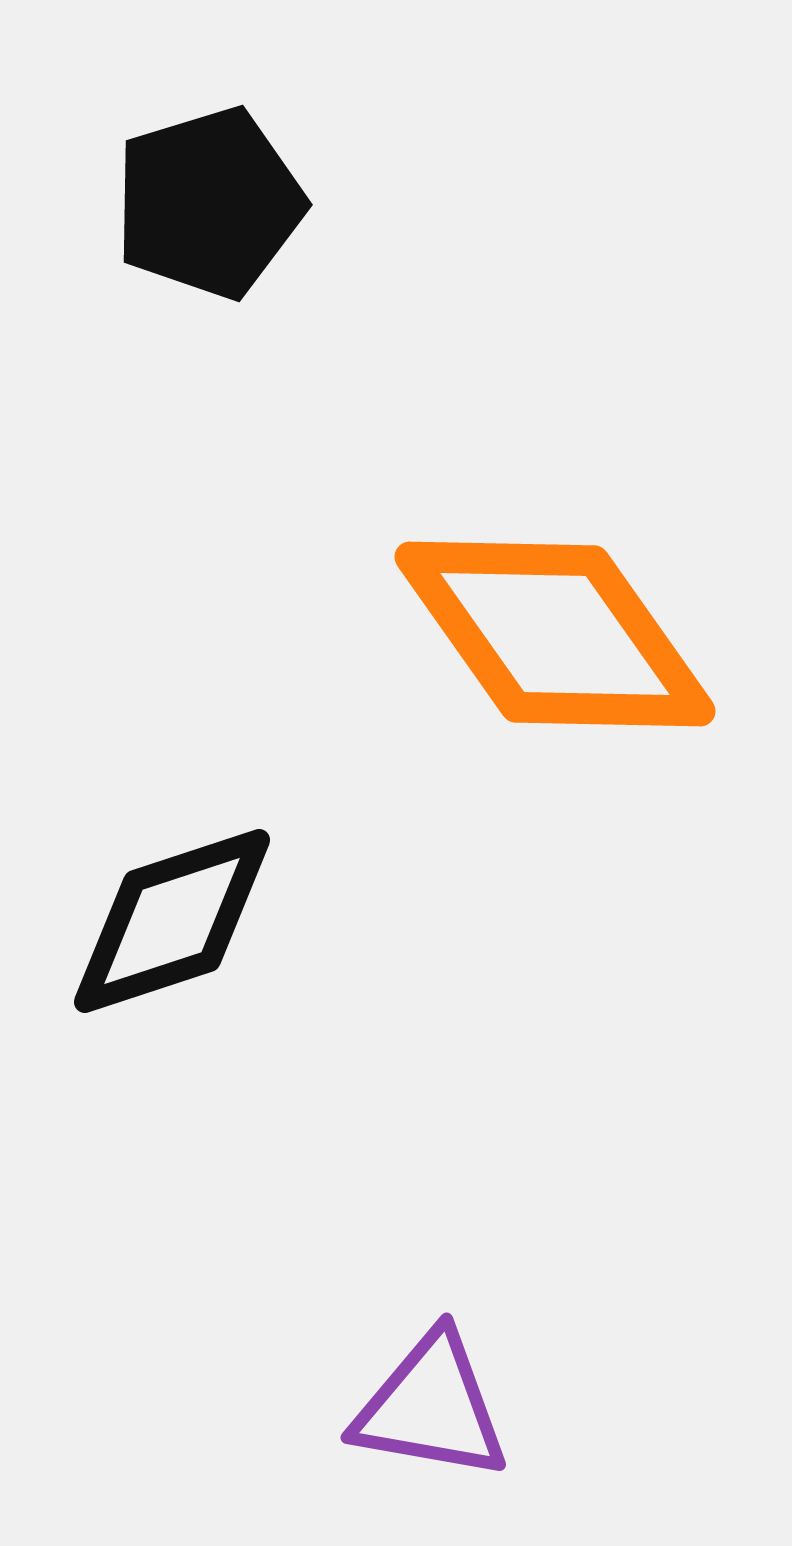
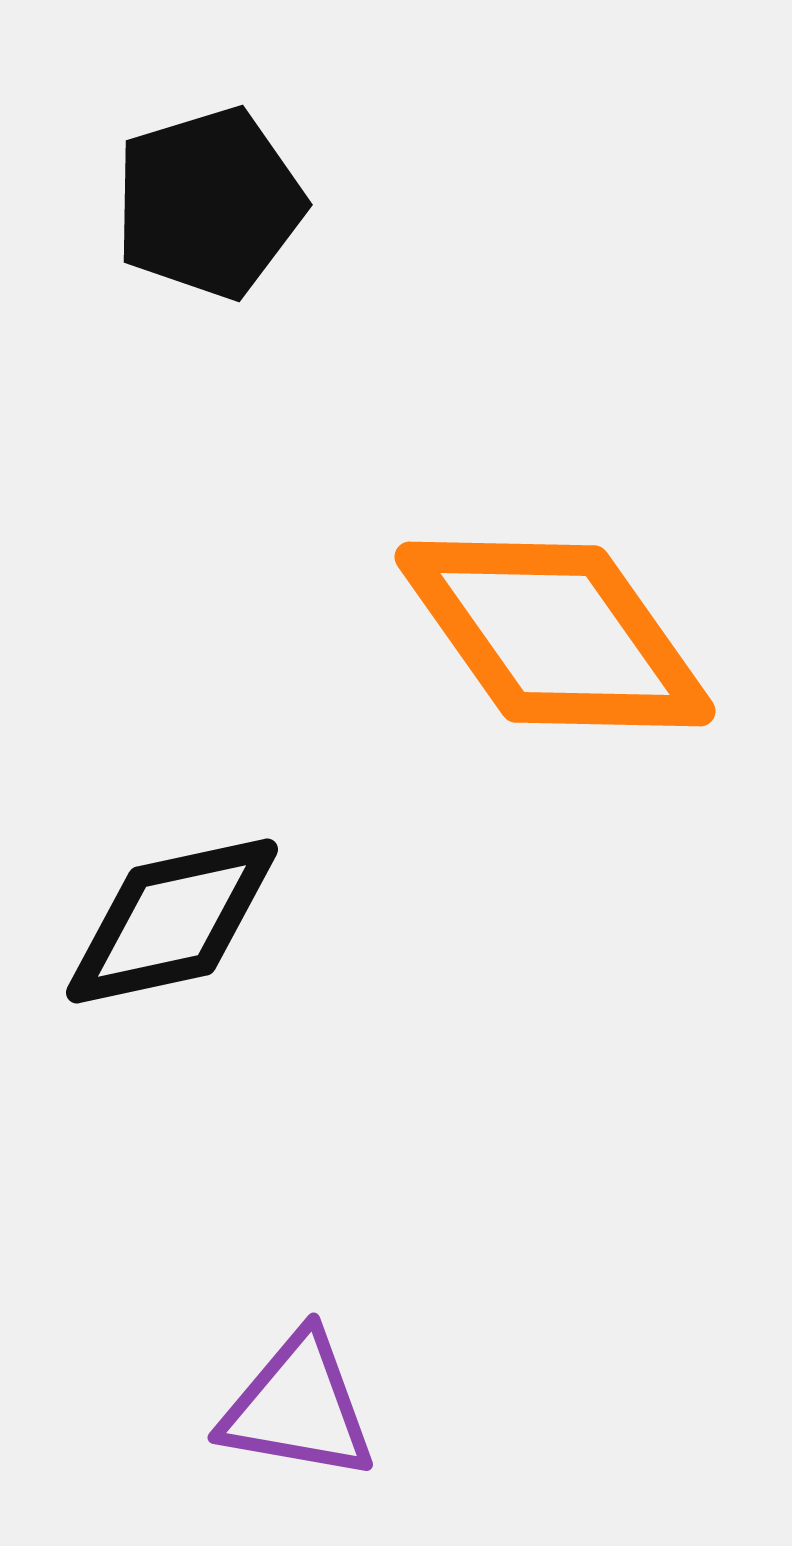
black diamond: rotated 6 degrees clockwise
purple triangle: moved 133 px left
